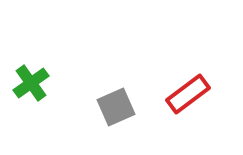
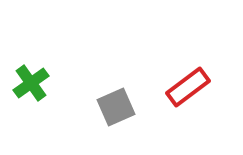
red rectangle: moved 7 px up
